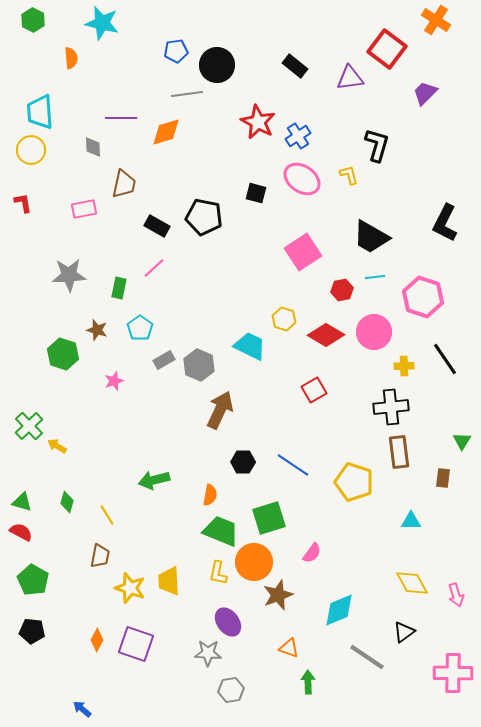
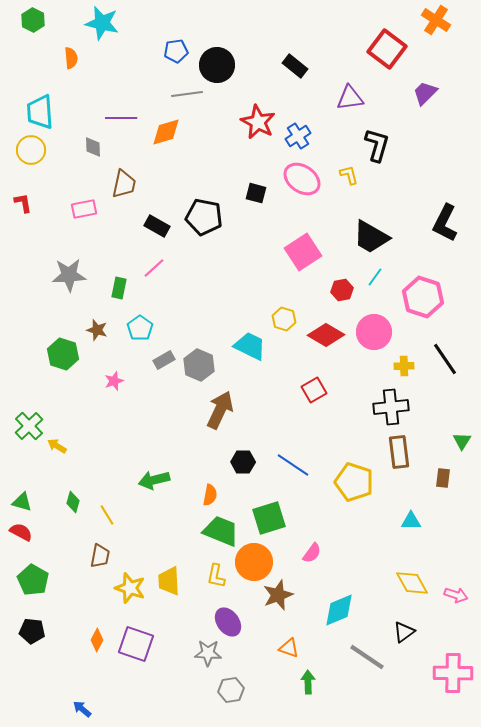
purple triangle at (350, 78): moved 20 px down
cyan line at (375, 277): rotated 48 degrees counterclockwise
green diamond at (67, 502): moved 6 px right
yellow L-shape at (218, 573): moved 2 px left, 3 px down
pink arrow at (456, 595): rotated 55 degrees counterclockwise
